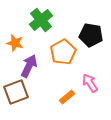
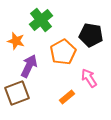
orange star: moved 1 px right, 2 px up
pink arrow: moved 1 px left, 5 px up
brown square: moved 1 px right, 1 px down
